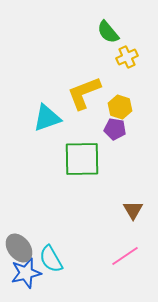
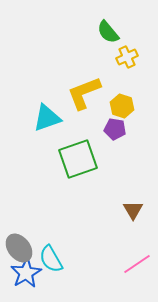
yellow hexagon: moved 2 px right, 1 px up
green square: moved 4 px left; rotated 18 degrees counterclockwise
pink line: moved 12 px right, 8 px down
blue star: rotated 16 degrees counterclockwise
